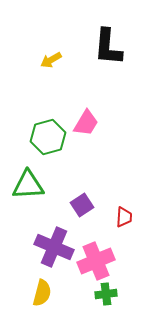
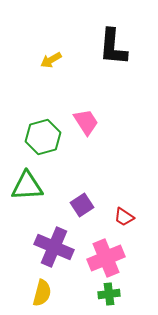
black L-shape: moved 5 px right
pink trapezoid: moved 1 px up; rotated 64 degrees counterclockwise
green hexagon: moved 5 px left
green triangle: moved 1 px left, 1 px down
red trapezoid: rotated 120 degrees clockwise
pink cross: moved 10 px right, 3 px up
green cross: moved 3 px right
